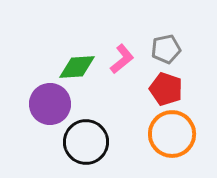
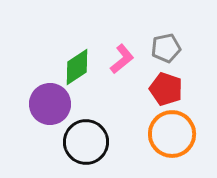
gray pentagon: moved 1 px up
green diamond: rotated 30 degrees counterclockwise
